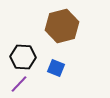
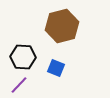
purple line: moved 1 px down
